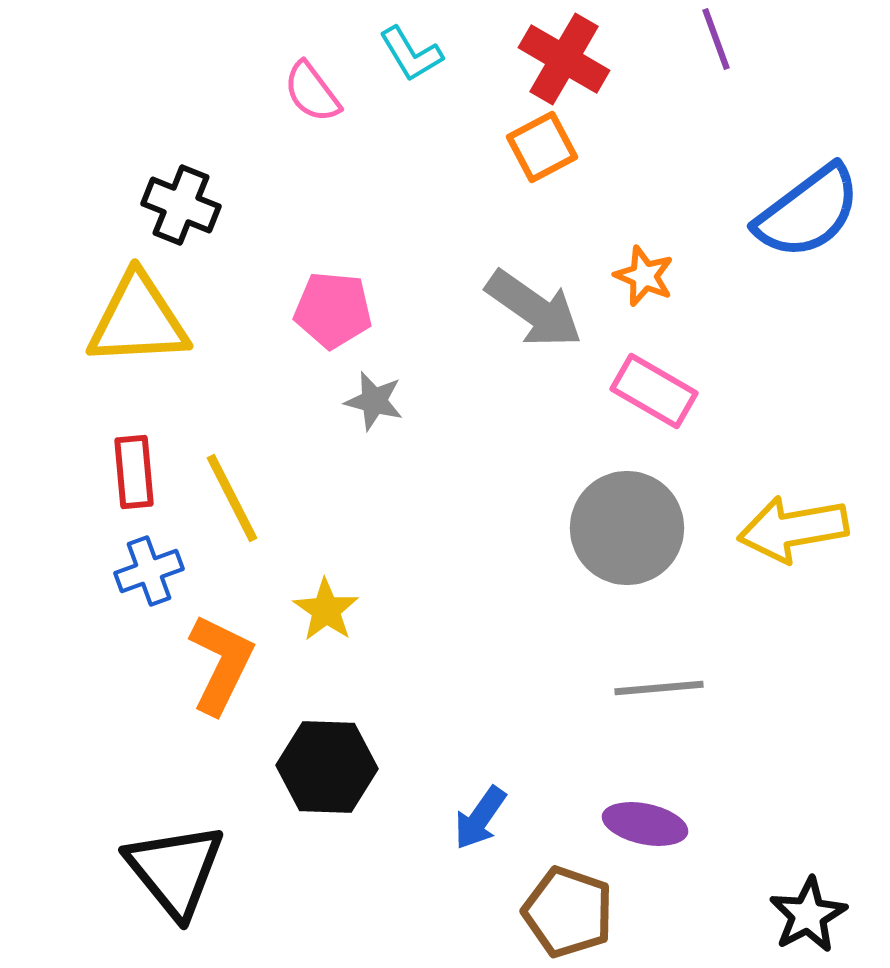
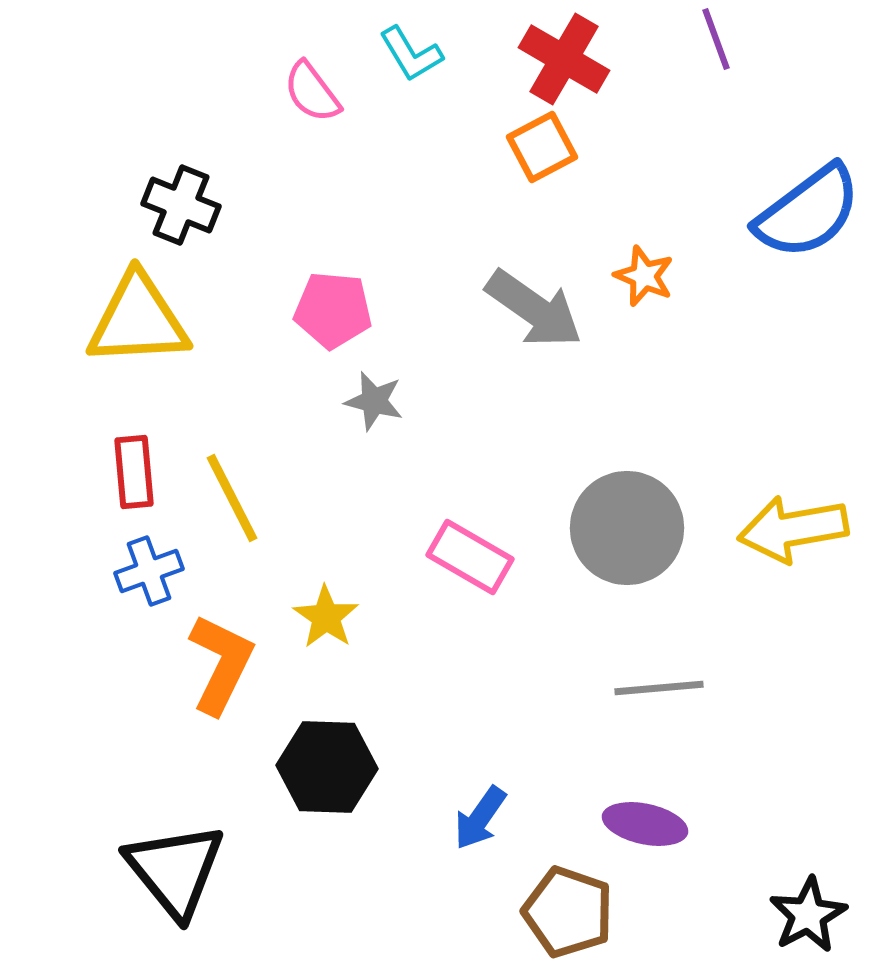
pink rectangle: moved 184 px left, 166 px down
yellow star: moved 7 px down
